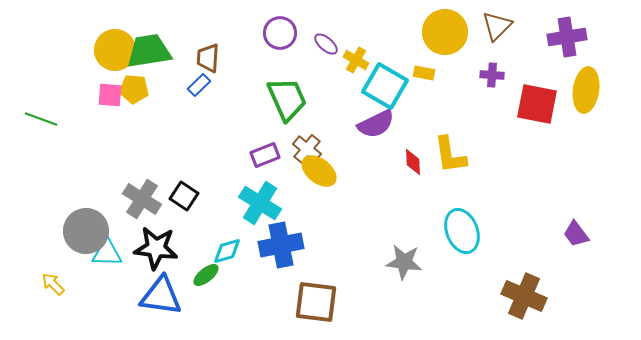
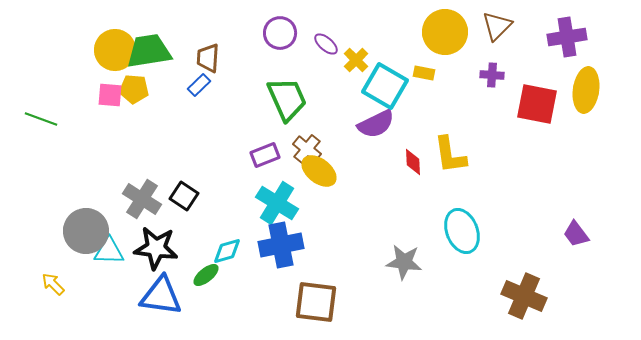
yellow cross at (356, 60): rotated 15 degrees clockwise
cyan cross at (260, 203): moved 17 px right
cyan triangle at (107, 253): moved 2 px right, 2 px up
